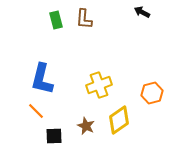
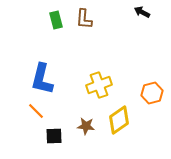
brown star: rotated 18 degrees counterclockwise
